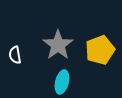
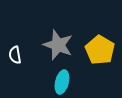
gray star: rotated 16 degrees counterclockwise
yellow pentagon: rotated 20 degrees counterclockwise
